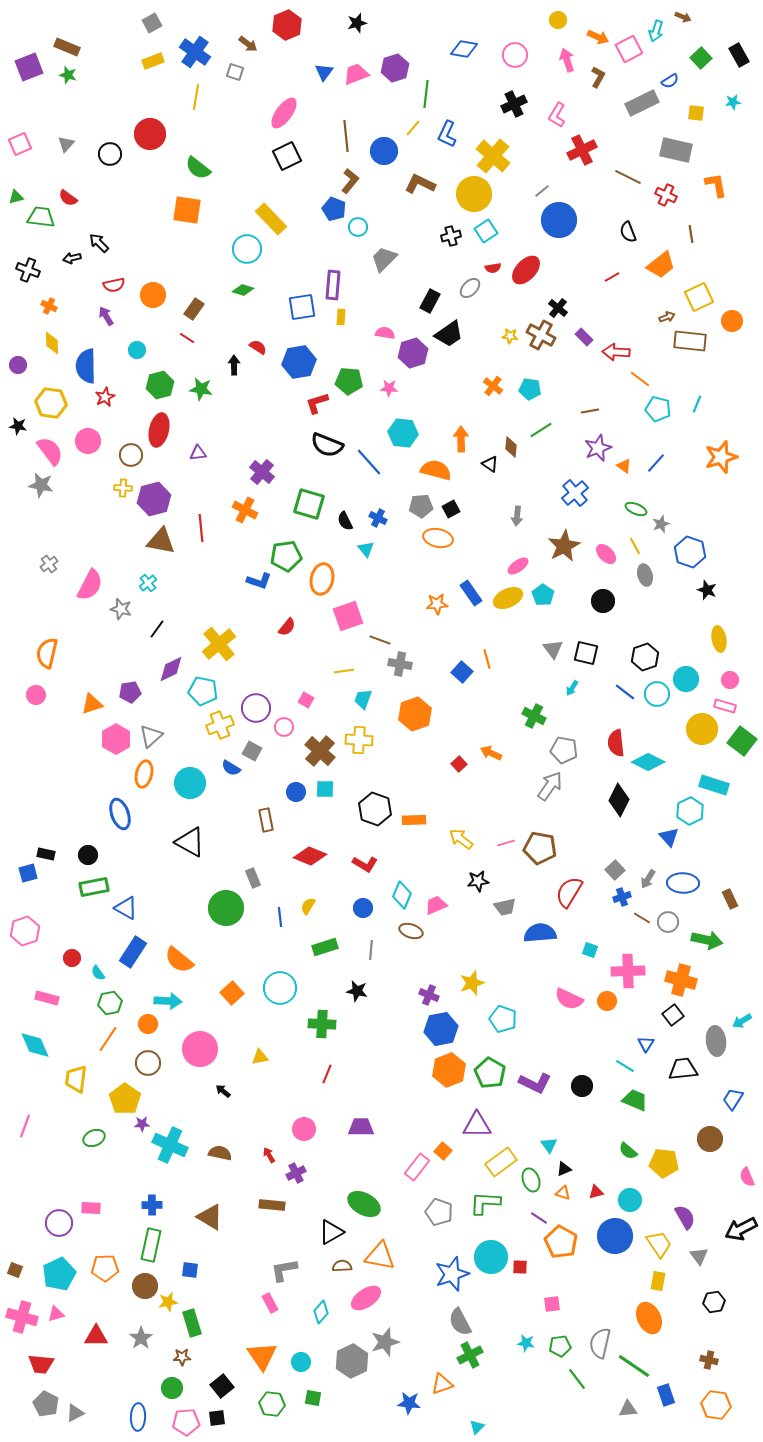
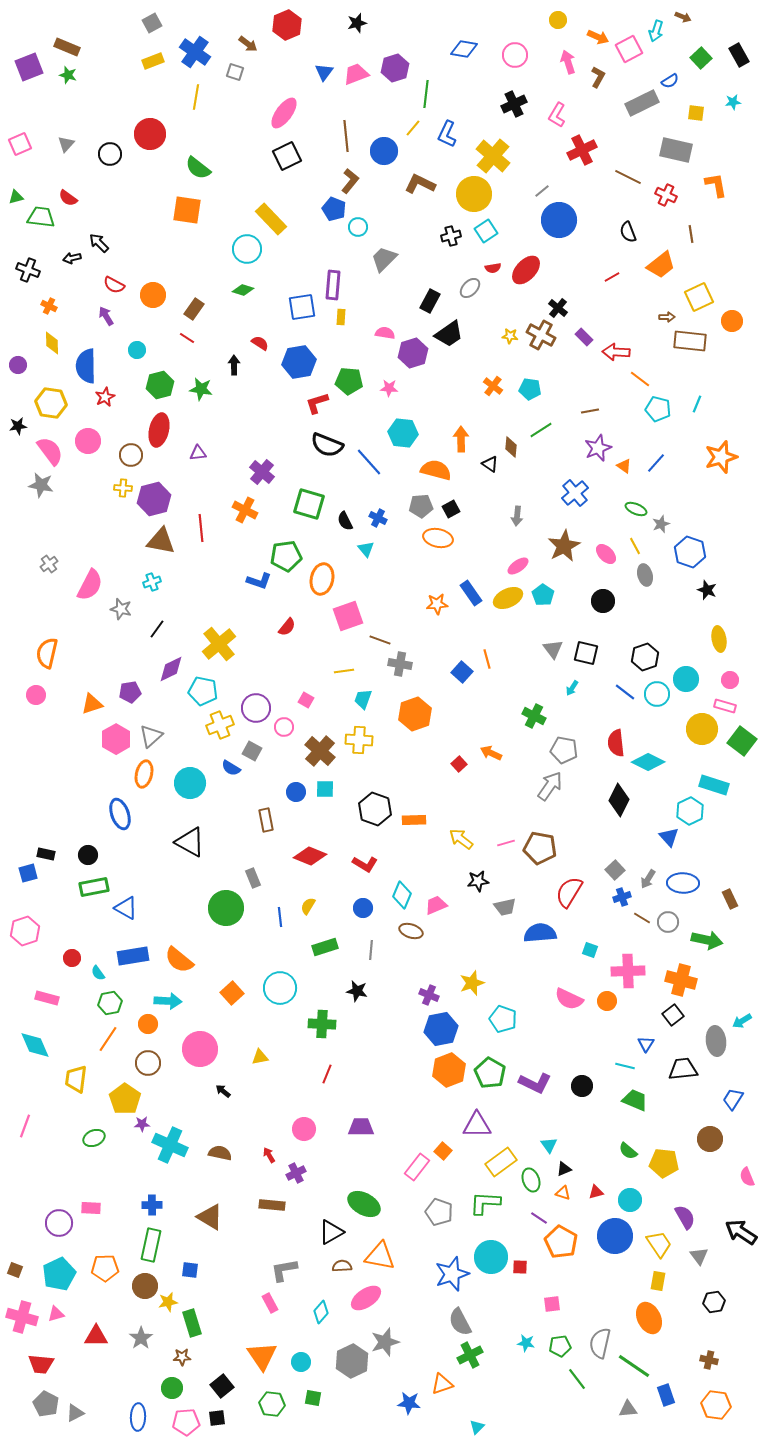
pink arrow at (567, 60): moved 1 px right, 2 px down
red semicircle at (114, 285): rotated 40 degrees clockwise
brown arrow at (667, 317): rotated 21 degrees clockwise
red semicircle at (258, 347): moved 2 px right, 4 px up
black star at (18, 426): rotated 18 degrees counterclockwise
cyan cross at (148, 583): moved 4 px right, 1 px up; rotated 18 degrees clockwise
blue rectangle at (133, 952): moved 4 px down; rotated 48 degrees clockwise
cyan line at (625, 1066): rotated 18 degrees counterclockwise
black arrow at (741, 1229): moved 3 px down; rotated 60 degrees clockwise
